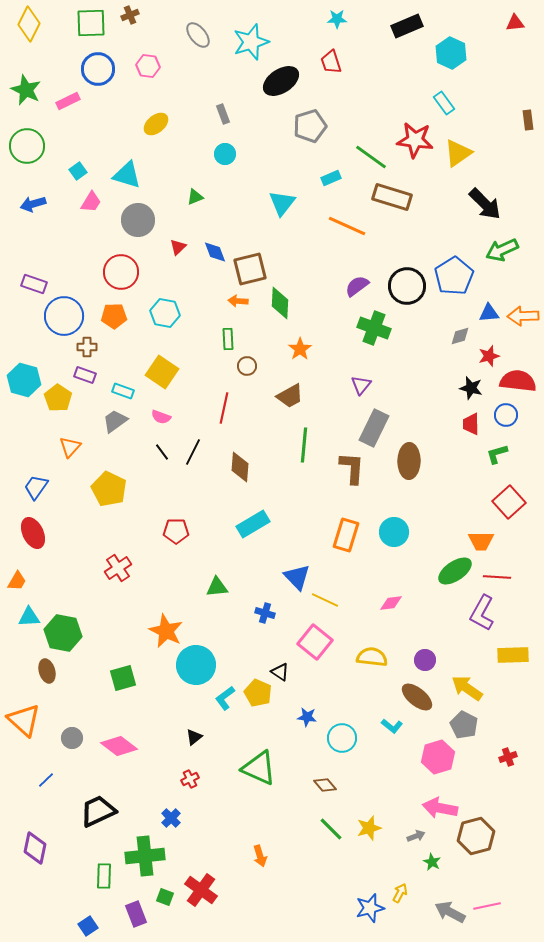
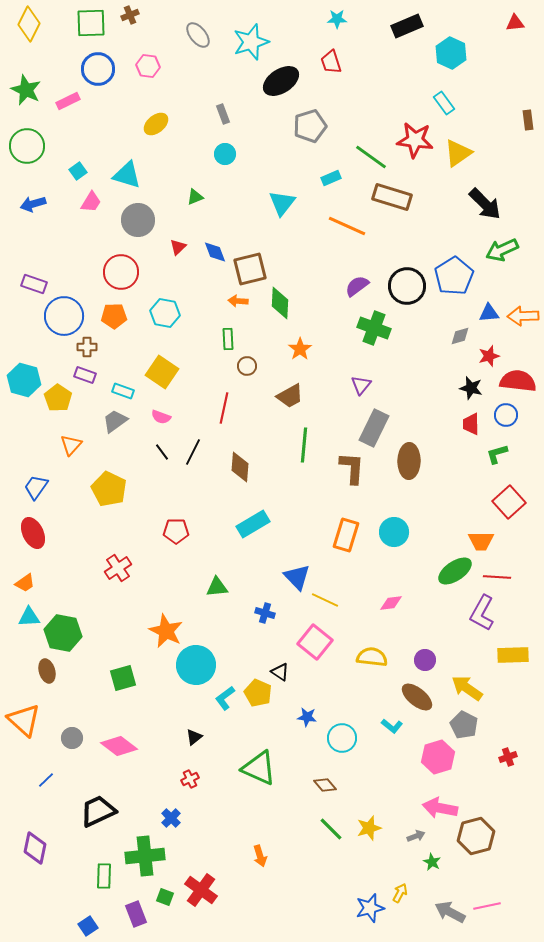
orange triangle at (70, 447): moved 1 px right, 2 px up
orange trapezoid at (17, 581): moved 8 px right, 2 px down; rotated 25 degrees clockwise
